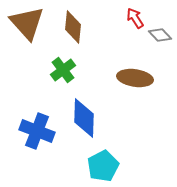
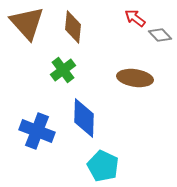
red arrow: rotated 20 degrees counterclockwise
cyan pentagon: rotated 20 degrees counterclockwise
